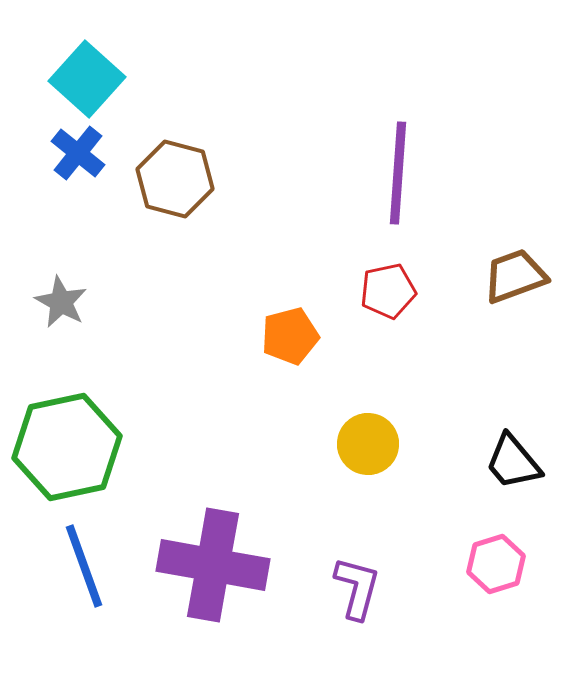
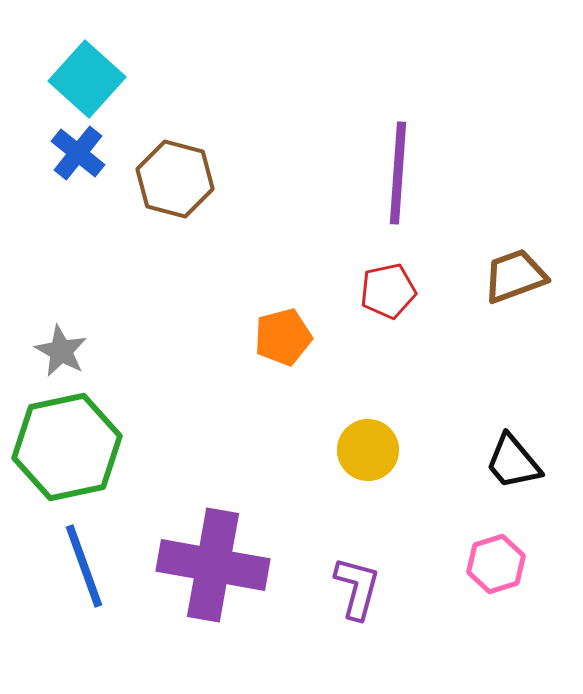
gray star: moved 49 px down
orange pentagon: moved 7 px left, 1 px down
yellow circle: moved 6 px down
